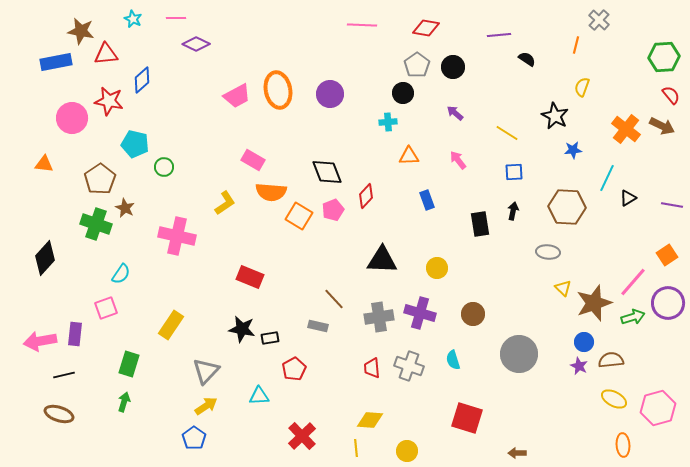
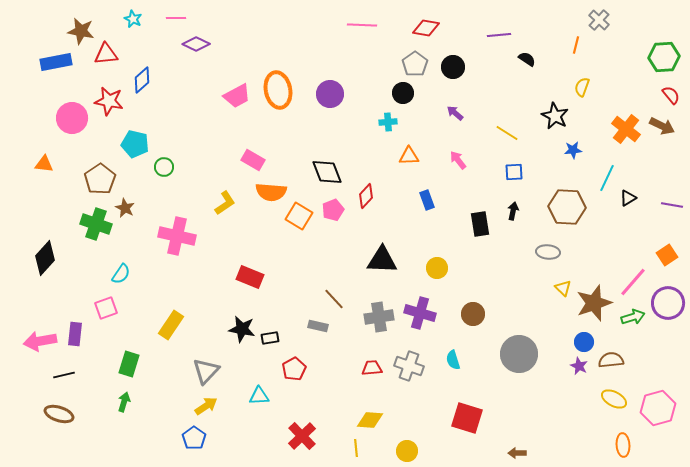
gray pentagon at (417, 65): moved 2 px left, 1 px up
red trapezoid at (372, 368): rotated 90 degrees clockwise
